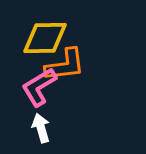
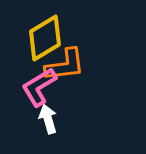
yellow diamond: rotated 30 degrees counterclockwise
white arrow: moved 7 px right, 9 px up
